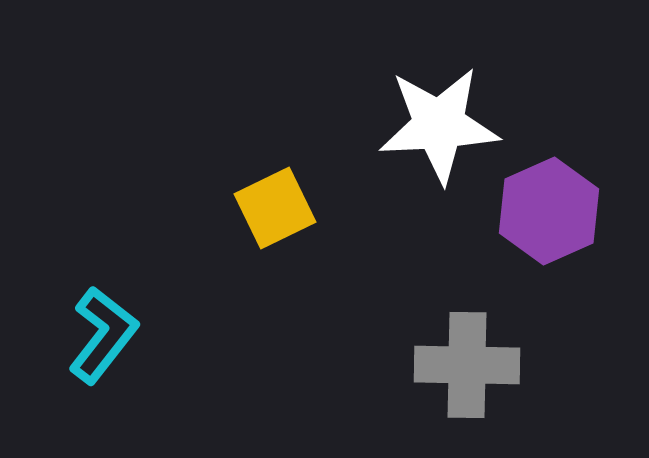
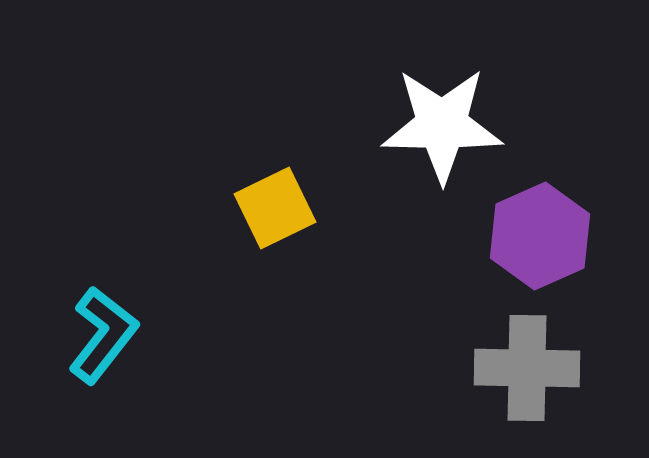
white star: moved 3 px right; rotated 4 degrees clockwise
purple hexagon: moved 9 px left, 25 px down
gray cross: moved 60 px right, 3 px down
